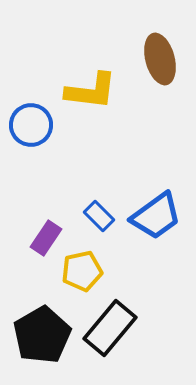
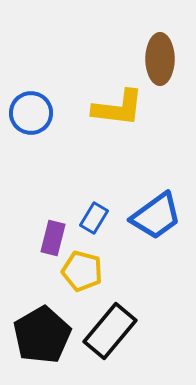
brown ellipse: rotated 15 degrees clockwise
yellow L-shape: moved 27 px right, 17 px down
blue circle: moved 12 px up
blue rectangle: moved 5 px left, 2 px down; rotated 76 degrees clockwise
purple rectangle: moved 7 px right; rotated 20 degrees counterclockwise
yellow pentagon: rotated 27 degrees clockwise
black rectangle: moved 3 px down
